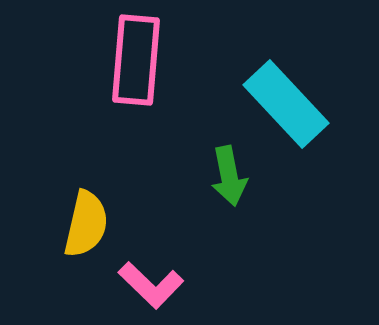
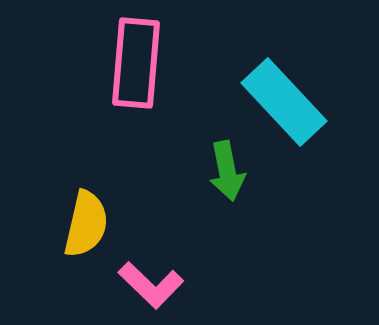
pink rectangle: moved 3 px down
cyan rectangle: moved 2 px left, 2 px up
green arrow: moved 2 px left, 5 px up
